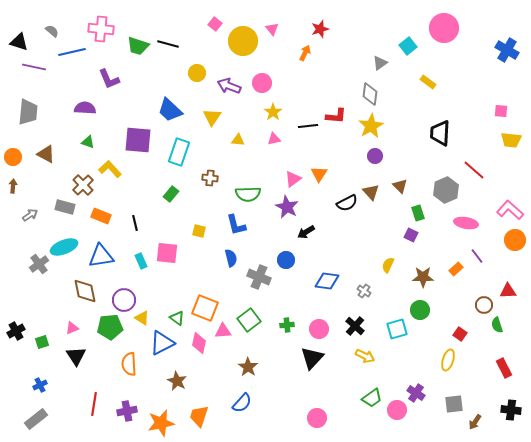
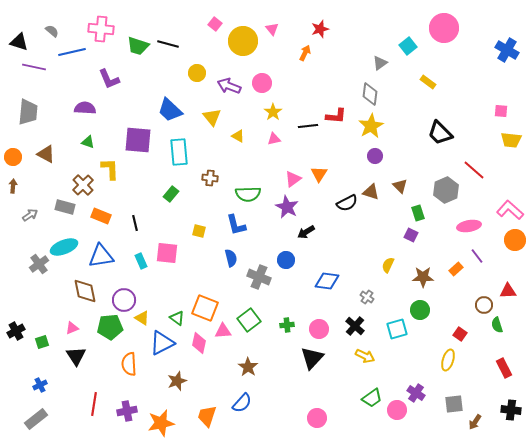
yellow triangle at (212, 117): rotated 12 degrees counterclockwise
black trapezoid at (440, 133): rotated 48 degrees counterclockwise
yellow triangle at (238, 140): moved 4 px up; rotated 24 degrees clockwise
cyan rectangle at (179, 152): rotated 24 degrees counterclockwise
yellow L-shape at (110, 169): rotated 40 degrees clockwise
brown triangle at (371, 192): rotated 30 degrees counterclockwise
pink ellipse at (466, 223): moved 3 px right, 3 px down; rotated 20 degrees counterclockwise
gray cross at (364, 291): moved 3 px right, 6 px down
brown star at (177, 381): rotated 24 degrees clockwise
orange trapezoid at (199, 416): moved 8 px right
